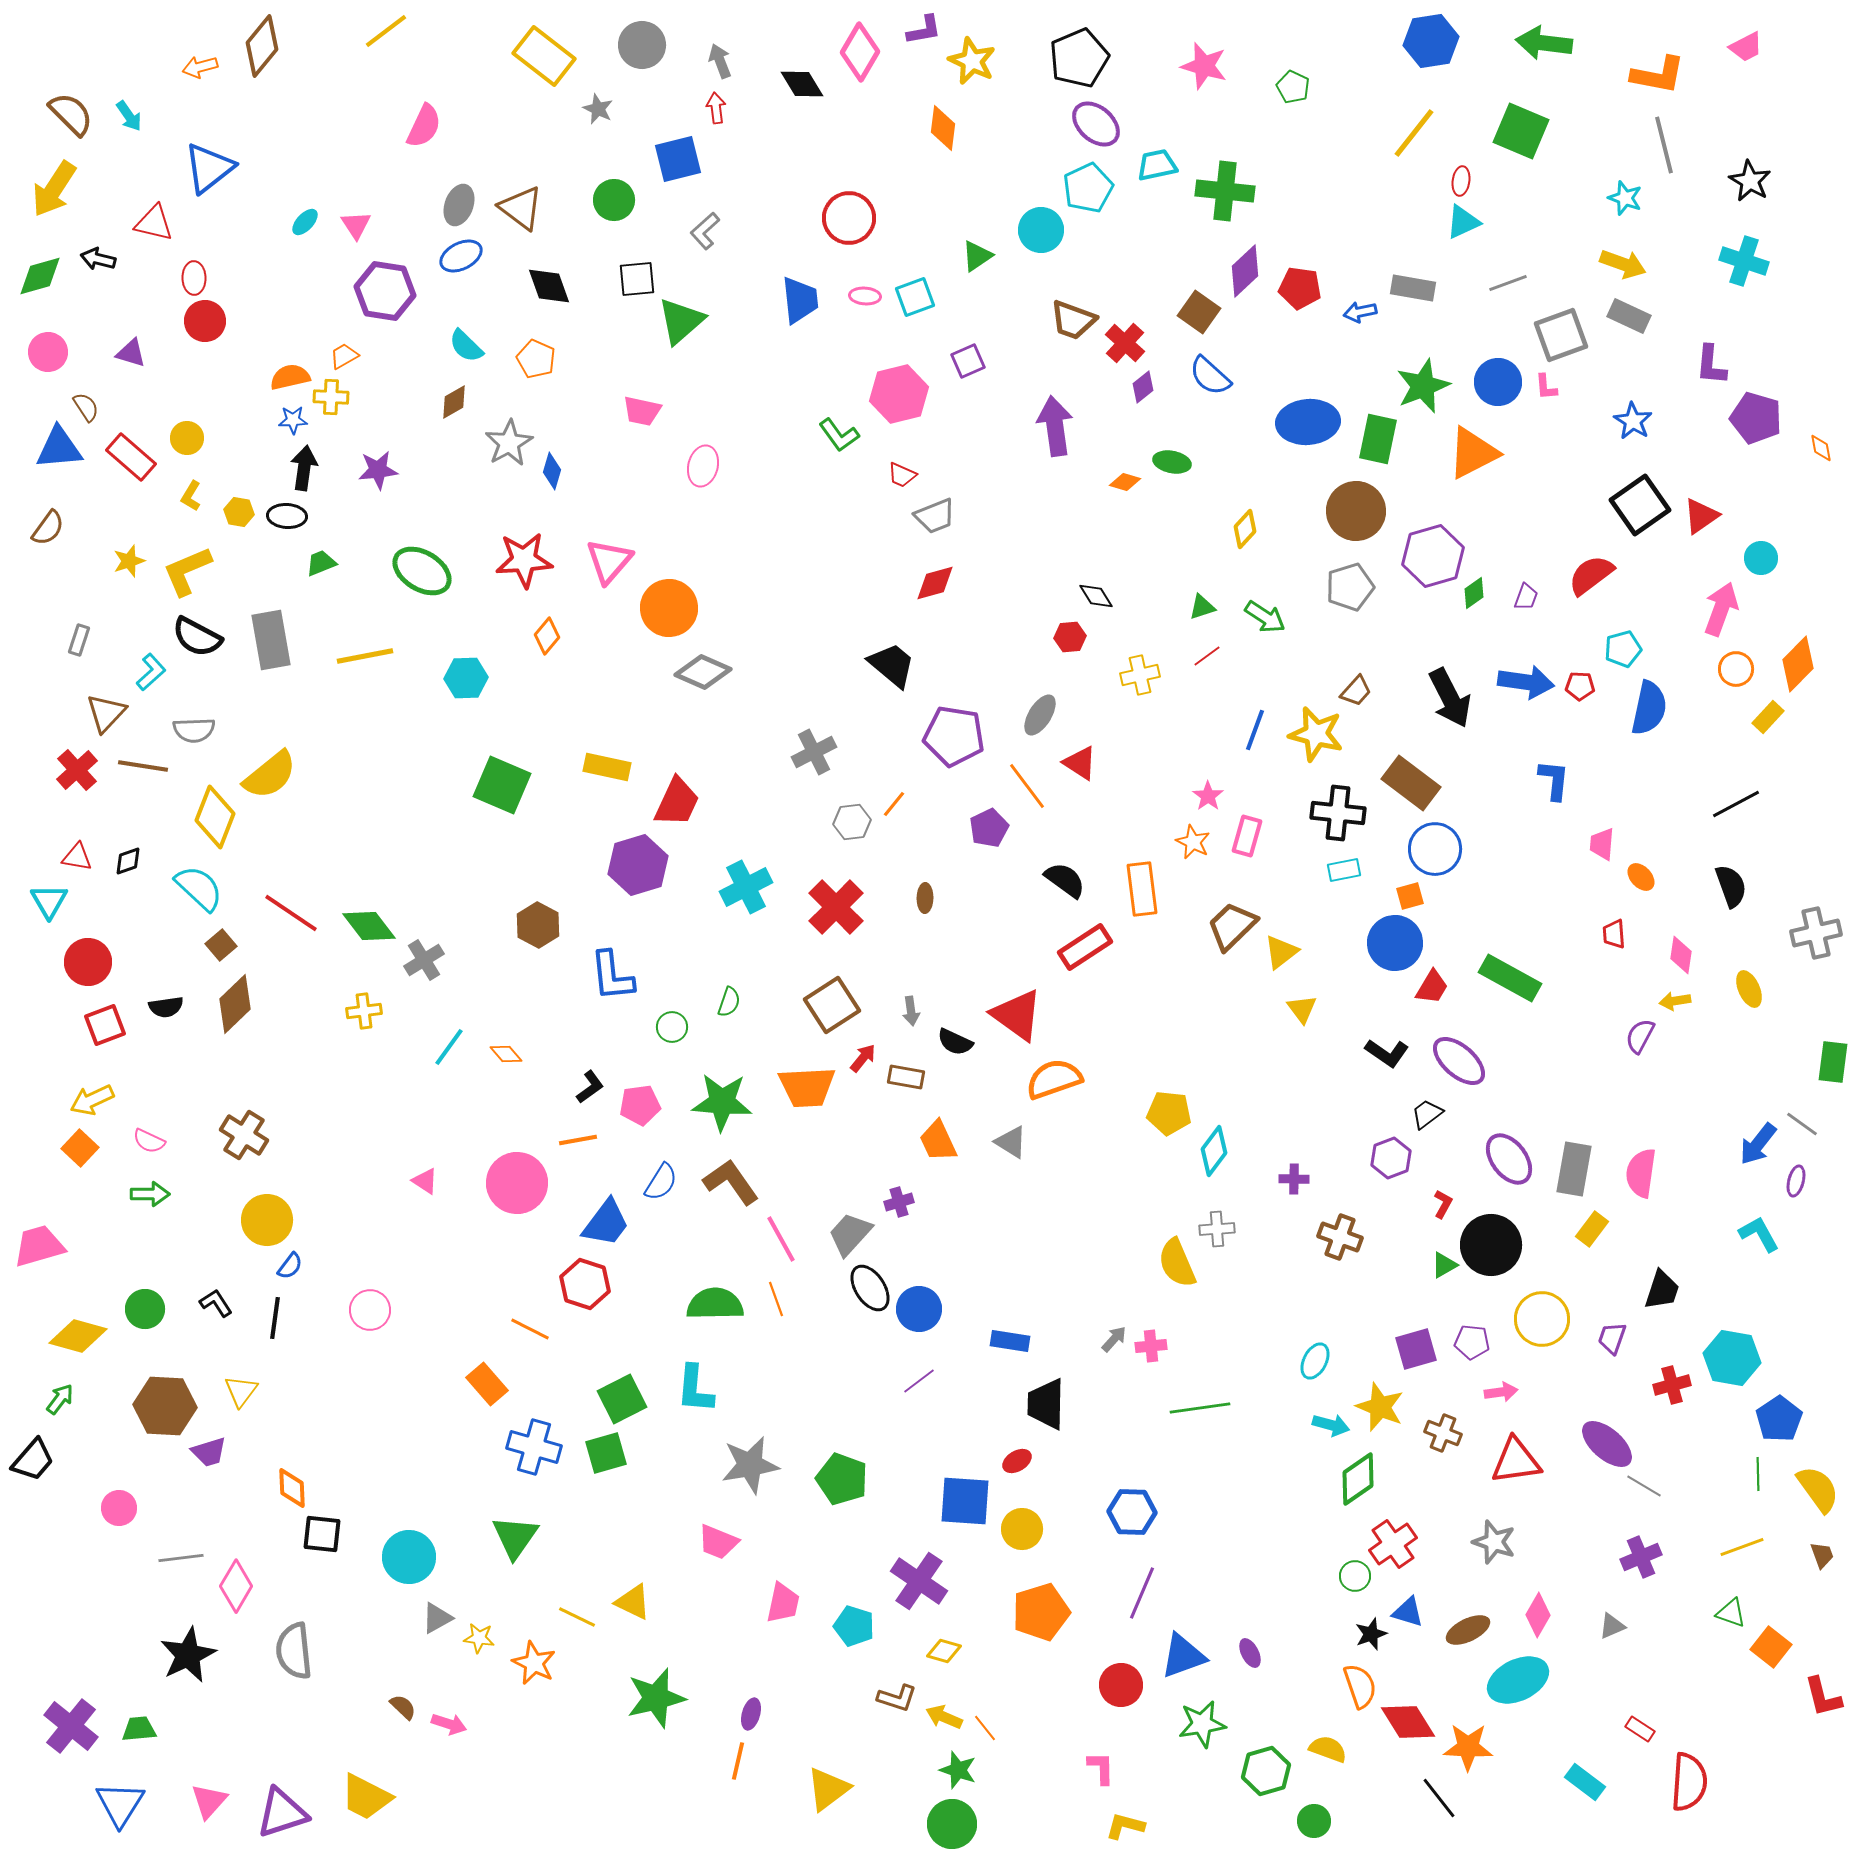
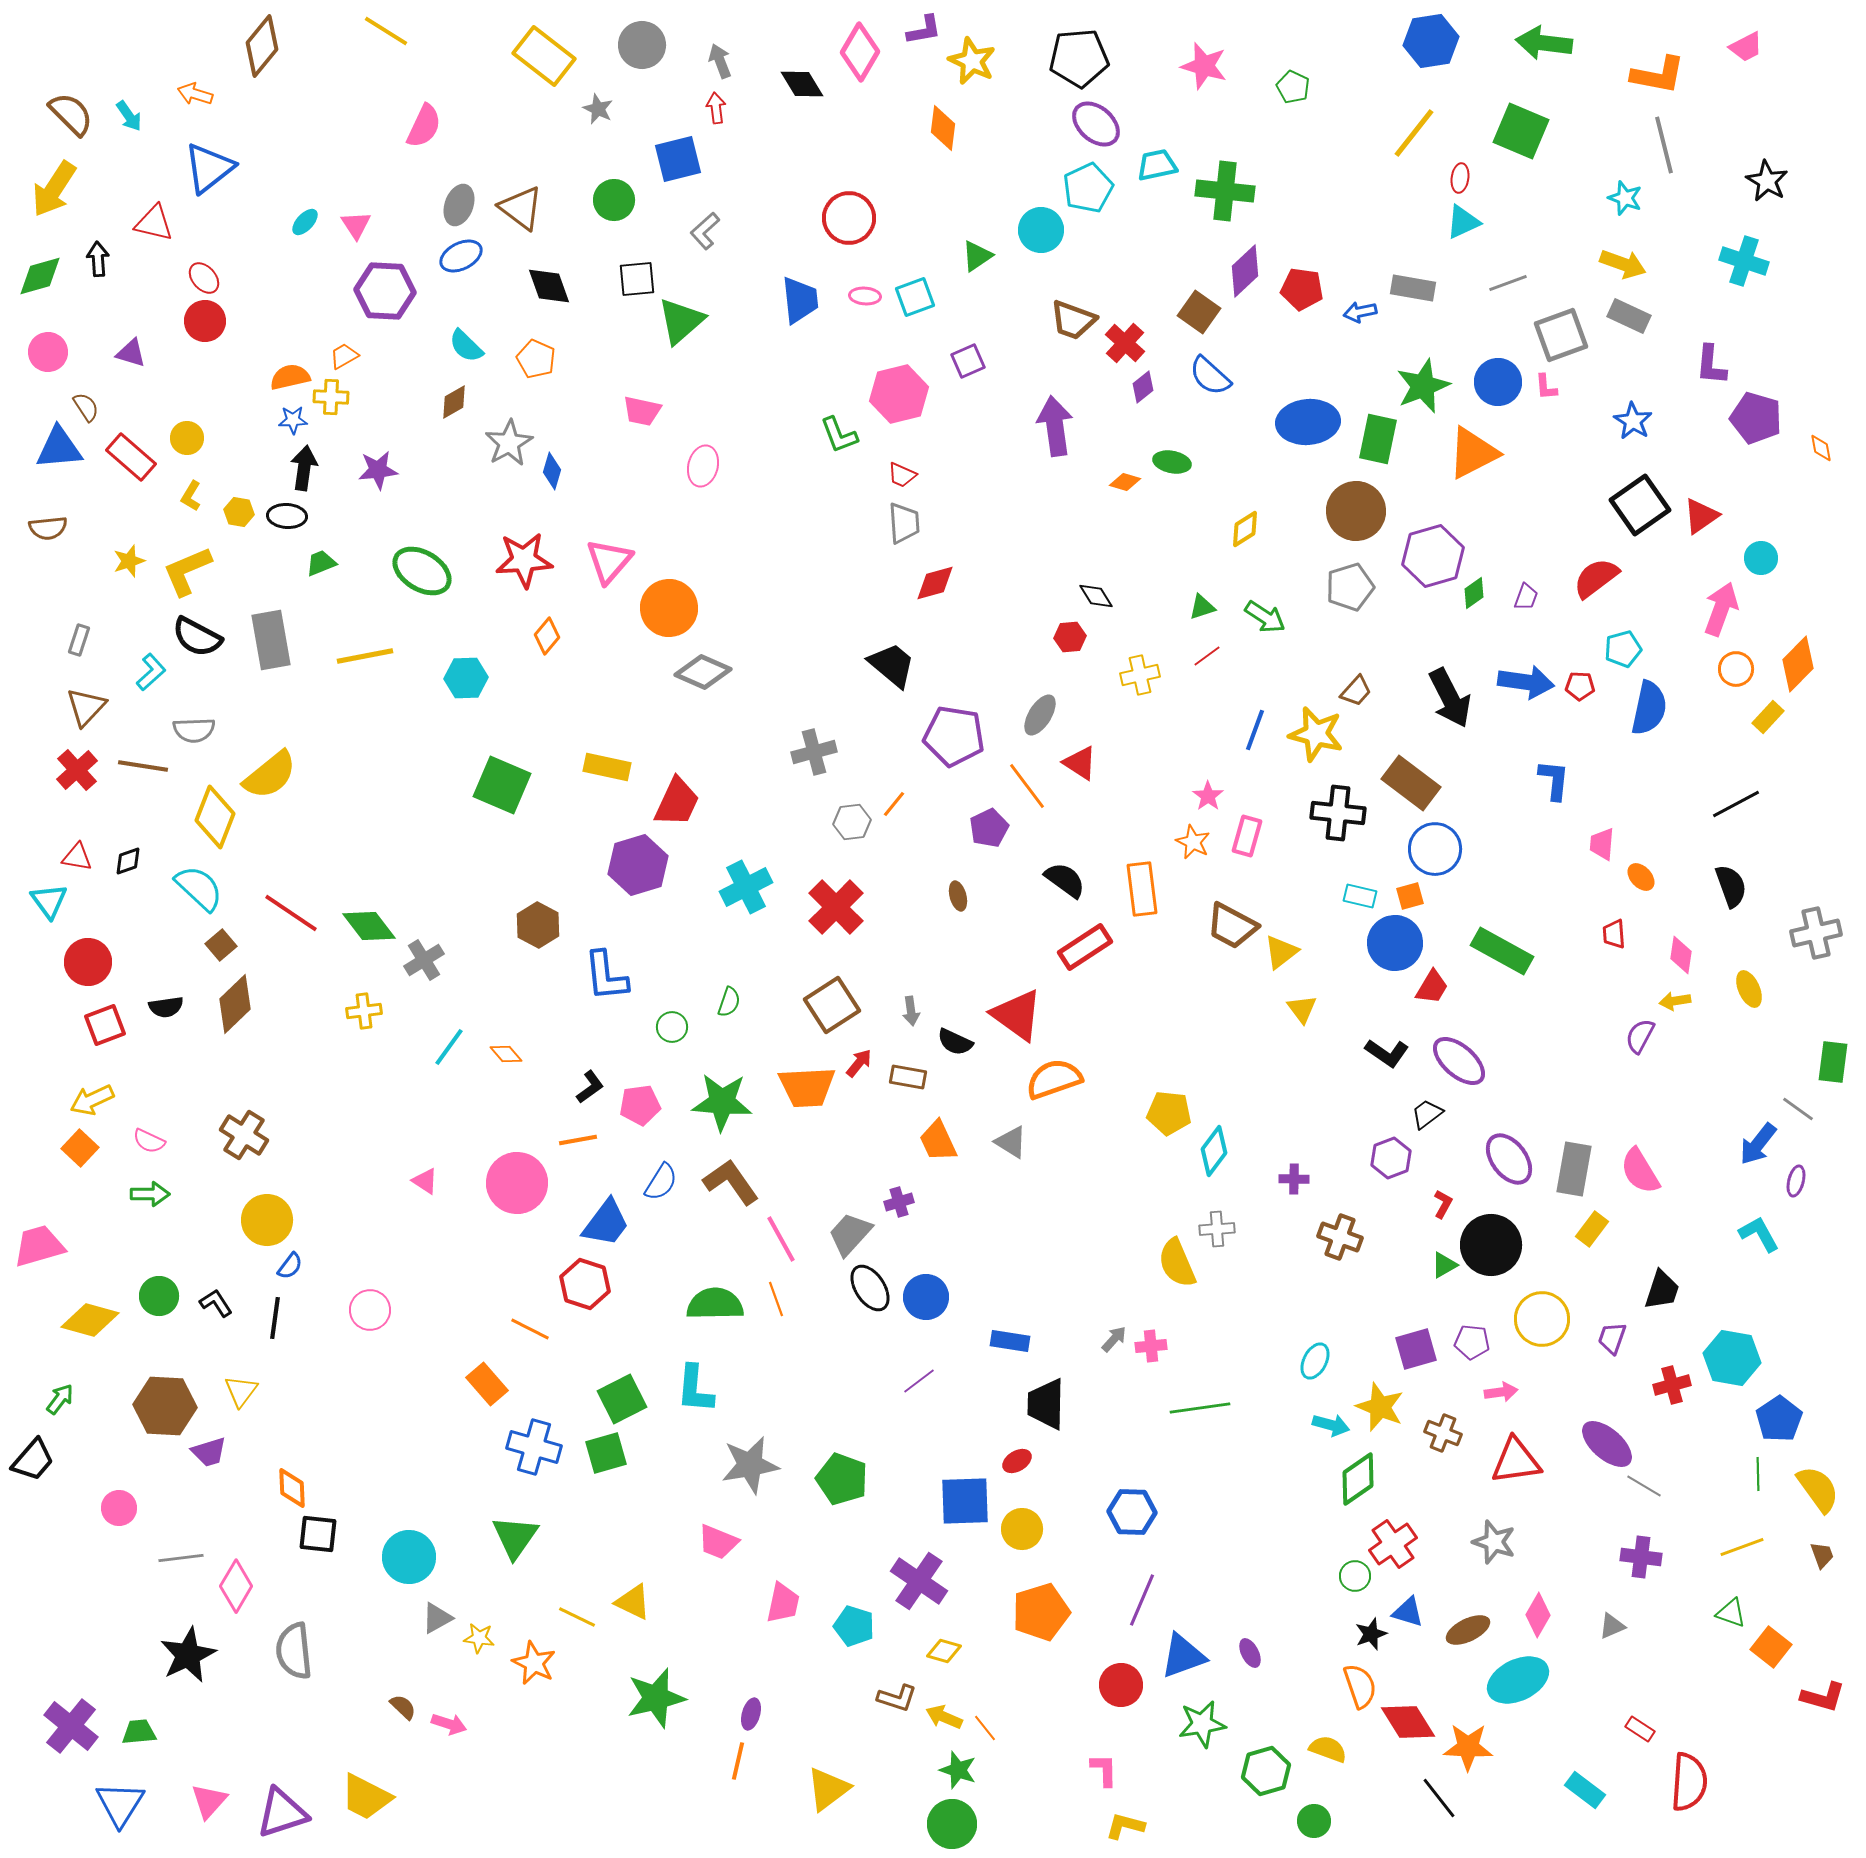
yellow line at (386, 31): rotated 69 degrees clockwise
black pentagon at (1079, 58): rotated 18 degrees clockwise
orange arrow at (200, 67): moved 5 px left, 27 px down; rotated 32 degrees clockwise
red ellipse at (1461, 181): moved 1 px left, 3 px up
black star at (1750, 181): moved 17 px right
black arrow at (98, 259): rotated 72 degrees clockwise
red ellipse at (194, 278): moved 10 px right; rotated 40 degrees counterclockwise
red pentagon at (1300, 288): moved 2 px right, 1 px down
purple hexagon at (385, 291): rotated 6 degrees counterclockwise
green L-shape at (839, 435): rotated 15 degrees clockwise
gray trapezoid at (935, 516): moved 31 px left, 7 px down; rotated 72 degrees counterclockwise
brown semicircle at (48, 528): rotated 48 degrees clockwise
yellow diamond at (1245, 529): rotated 15 degrees clockwise
red semicircle at (1591, 575): moved 5 px right, 3 px down
brown triangle at (106, 713): moved 20 px left, 6 px up
gray cross at (814, 752): rotated 12 degrees clockwise
cyan rectangle at (1344, 870): moved 16 px right, 26 px down; rotated 24 degrees clockwise
brown ellipse at (925, 898): moved 33 px right, 2 px up; rotated 16 degrees counterclockwise
cyan triangle at (49, 901): rotated 6 degrees counterclockwise
brown trapezoid at (1232, 926): rotated 108 degrees counterclockwise
blue L-shape at (612, 976): moved 6 px left
green rectangle at (1510, 978): moved 8 px left, 27 px up
red arrow at (863, 1058): moved 4 px left, 5 px down
brown rectangle at (906, 1077): moved 2 px right
gray line at (1802, 1124): moved 4 px left, 15 px up
pink semicircle at (1641, 1173): moved 1 px left, 2 px up; rotated 39 degrees counterclockwise
green circle at (145, 1309): moved 14 px right, 13 px up
blue circle at (919, 1309): moved 7 px right, 12 px up
yellow diamond at (78, 1336): moved 12 px right, 16 px up
blue square at (965, 1501): rotated 6 degrees counterclockwise
black square at (322, 1534): moved 4 px left
purple cross at (1641, 1557): rotated 30 degrees clockwise
purple line at (1142, 1593): moved 7 px down
red L-shape at (1823, 1697): rotated 60 degrees counterclockwise
green trapezoid at (139, 1729): moved 3 px down
pink L-shape at (1101, 1768): moved 3 px right, 2 px down
cyan rectangle at (1585, 1782): moved 8 px down
